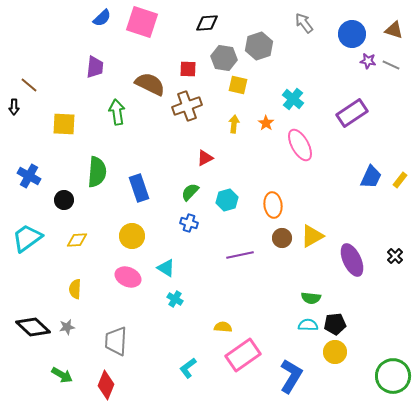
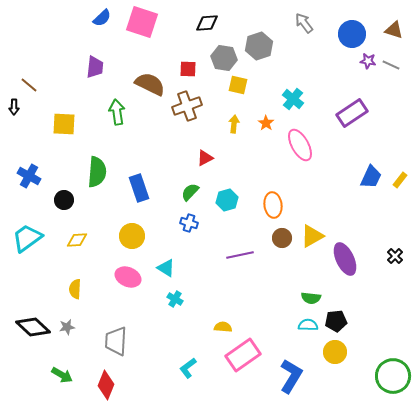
purple ellipse at (352, 260): moved 7 px left, 1 px up
black pentagon at (335, 324): moved 1 px right, 3 px up
